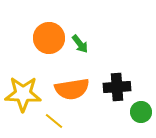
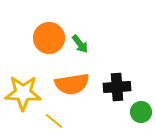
orange semicircle: moved 5 px up
yellow star: moved 1 px up
